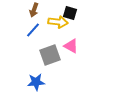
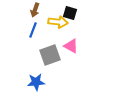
brown arrow: moved 1 px right
blue line: rotated 21 degrees counterclockwise
